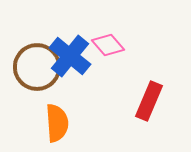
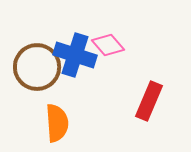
blue cross: moved 5 px right, 1 px up; rotated 21 degrees counterclockwise
